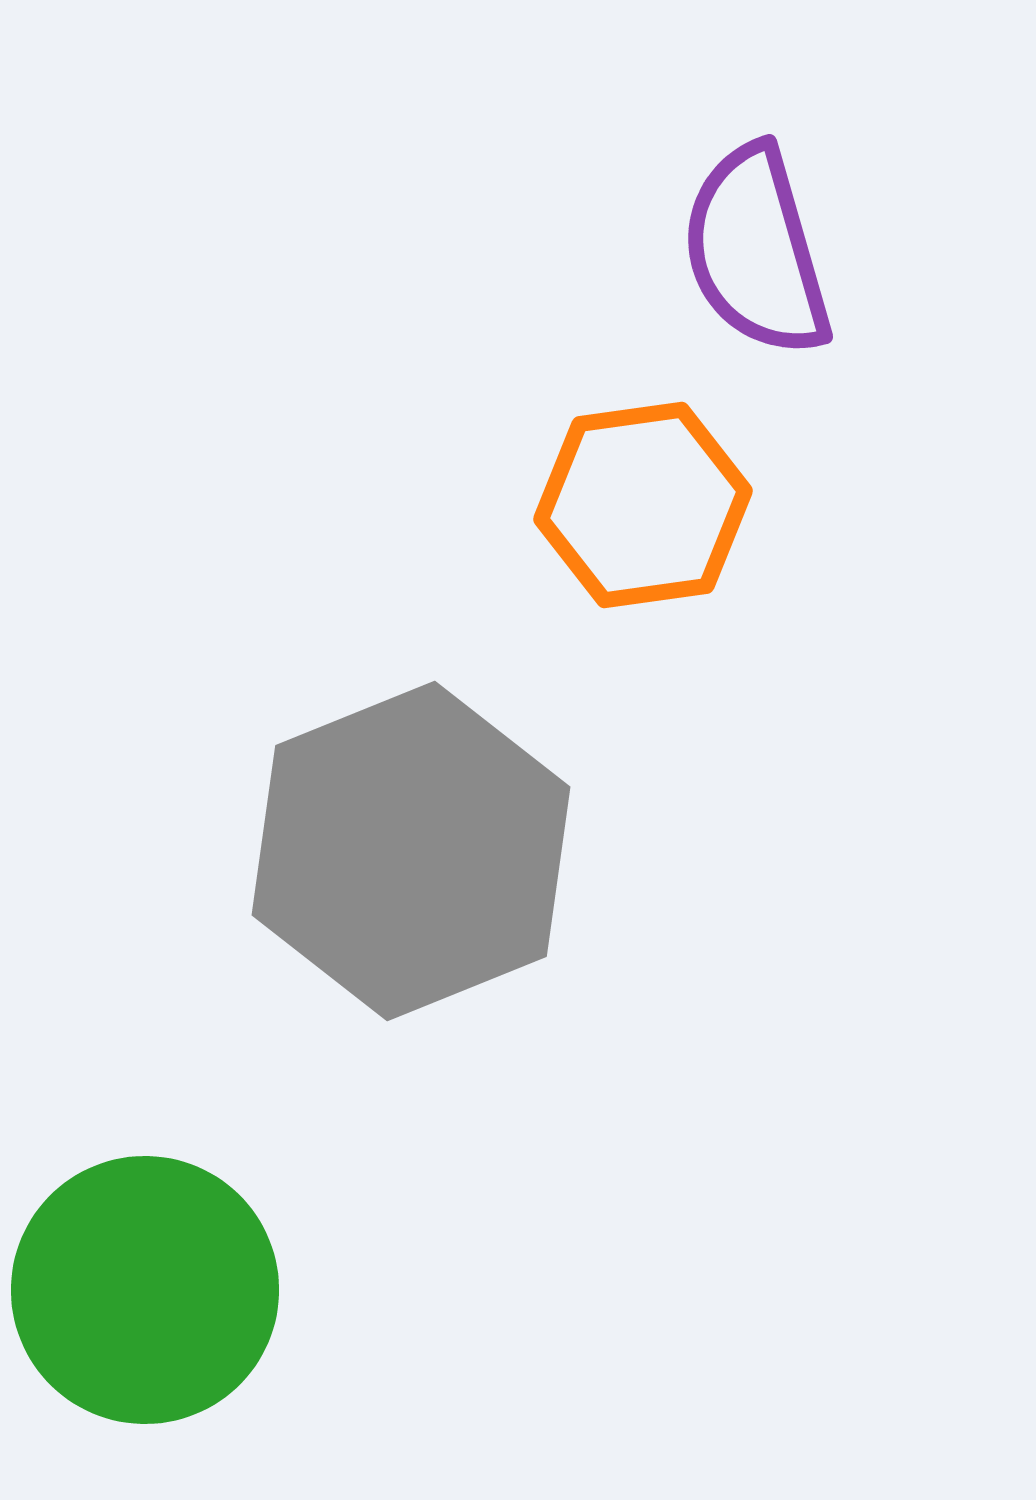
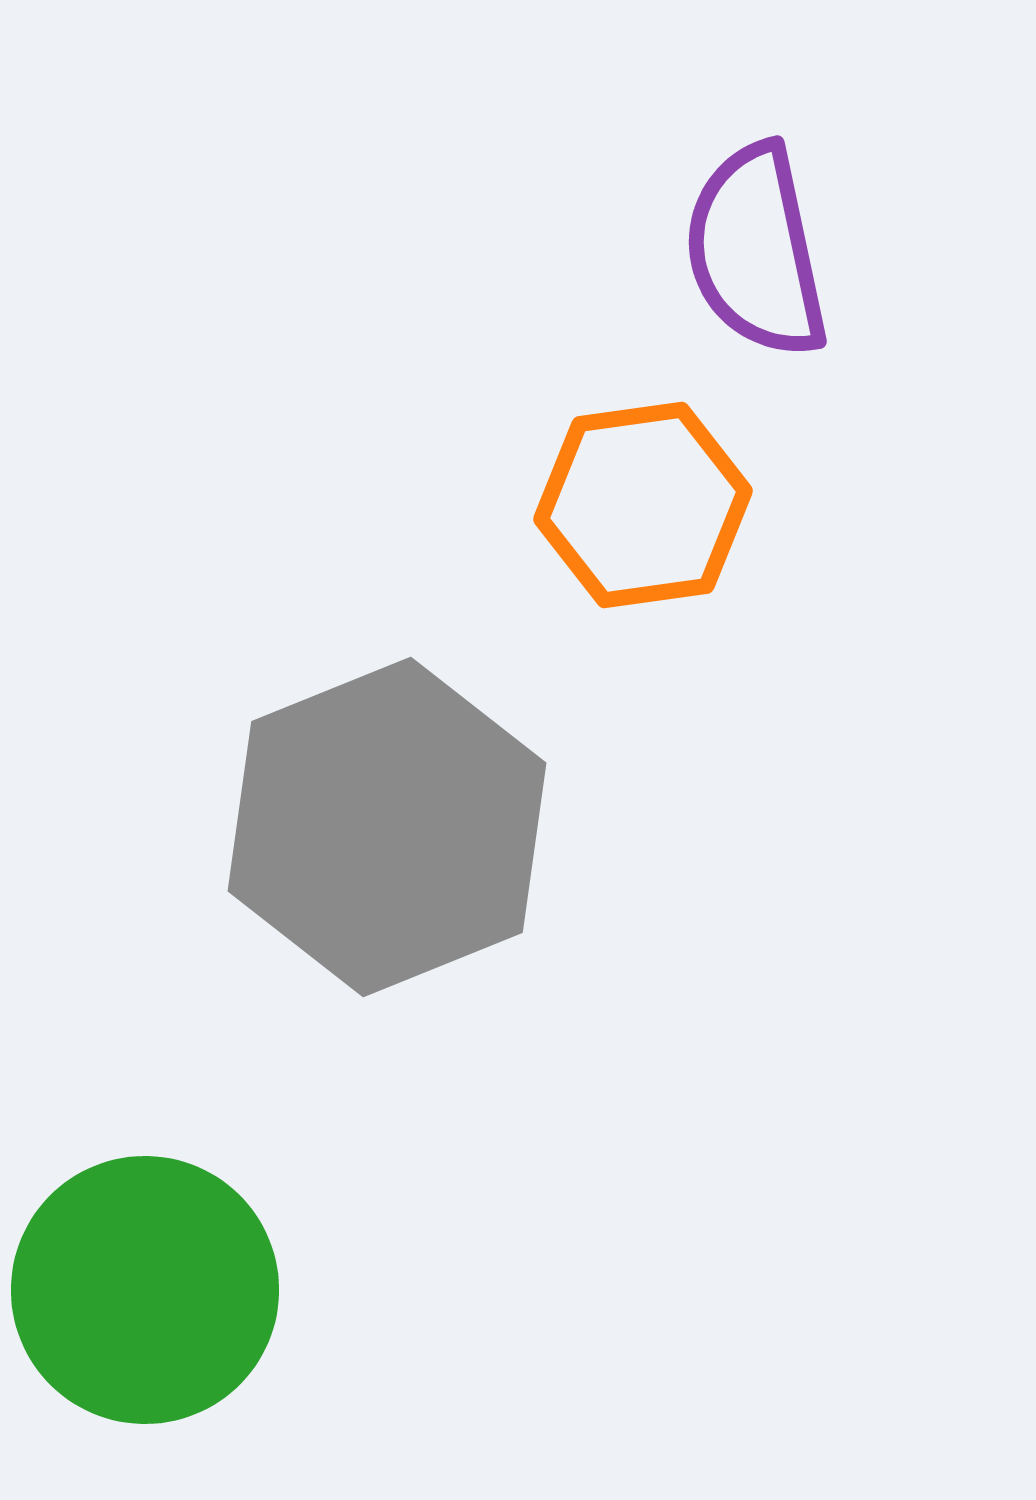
purple semicircle: rotated 4 degrees clockwise
gray hexagon: moved 24 px left, 24 px up
